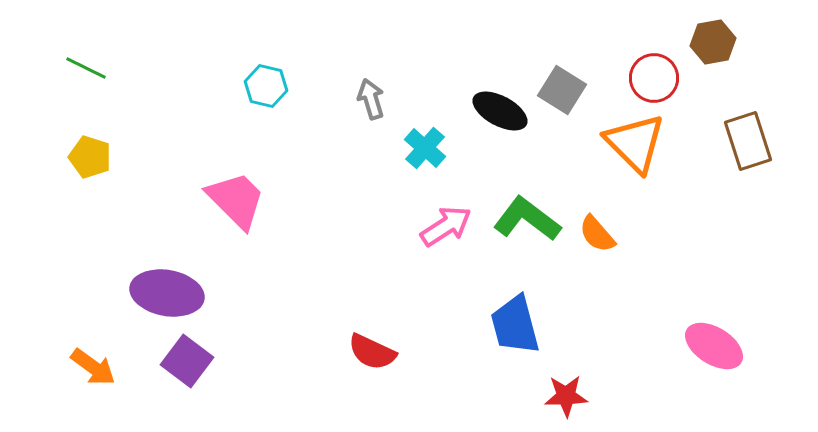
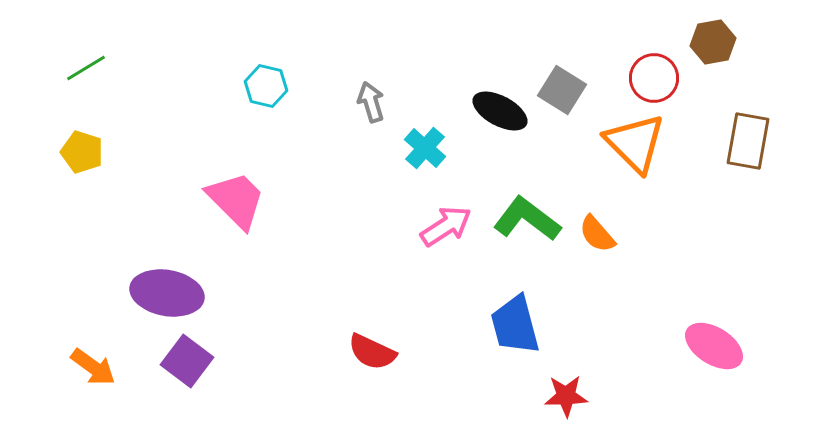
green line: rotated 57 degrees counterclockwise
gray arrow: moved 3 px down
brown rectangle: rotated 28 degrees clockwise
yellow pentagon: moved 8 px left, 5 px up
